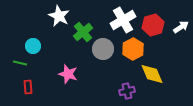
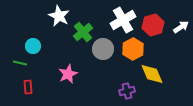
pink star: rotated 30 degrees clockwise
